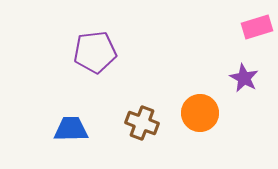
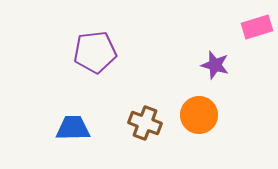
purple star: moved 29 px left, 13 px up; rotated 12 degrees counterclockwise
orange circle: moved 1 px left, 2 px down
brown cross: moved 3 px right
blue trapezoid: moved 2 px right, 1 px up
